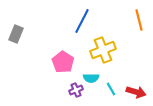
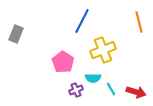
orange line: moved 2 px down
cyan semicircle: moved 2 px right
